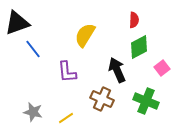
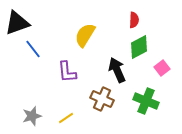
gray star: moved 1 px left, 4 px down; rotated 30 degrees counterclockwise
